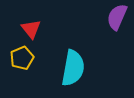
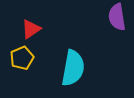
purple semicircle: rotated 32 degrees counterclockwise
red triangle: rotated 35 degrees clockwise
